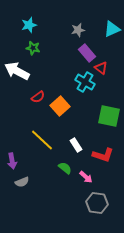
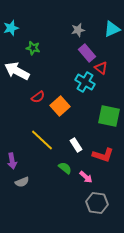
cyan star: moved 18 px left, 3 px down
